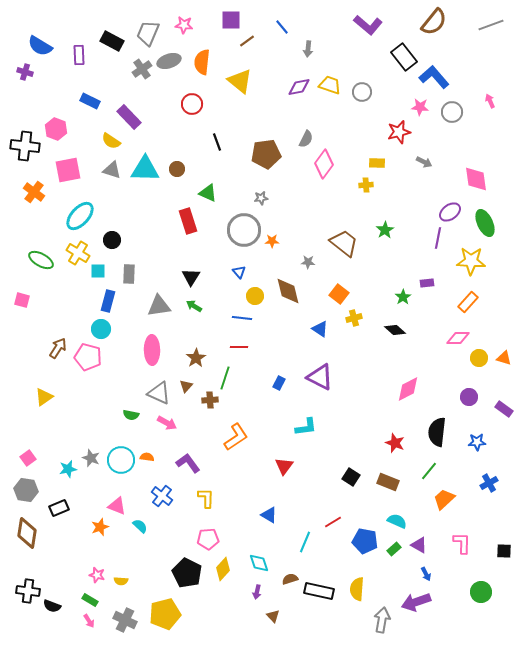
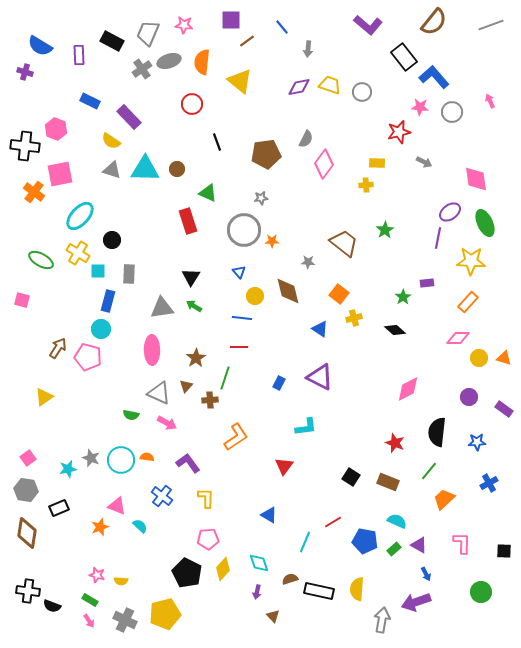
pink square at (68, 170): moved 8 px left, 4 px down
gray triangle at (159, 306): moved 3 px right, 2 px down
